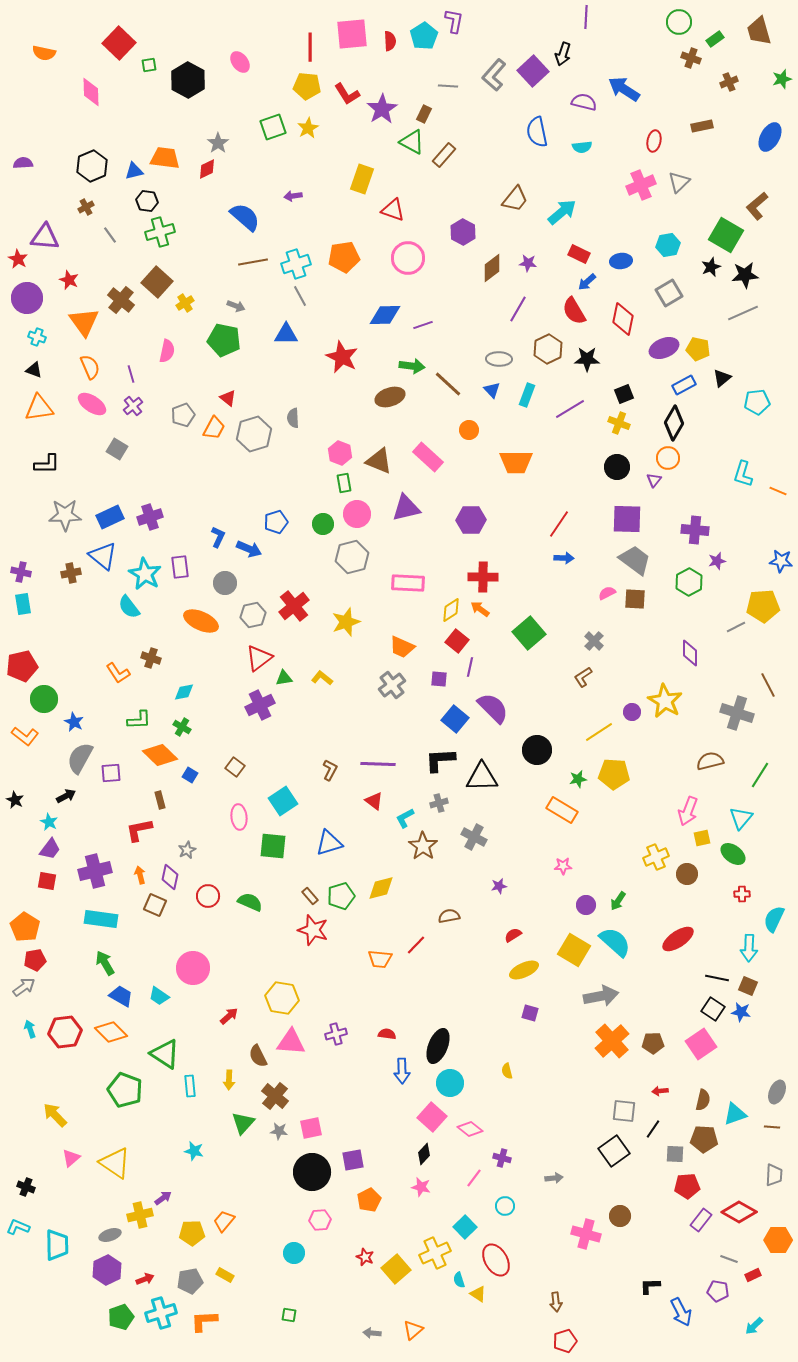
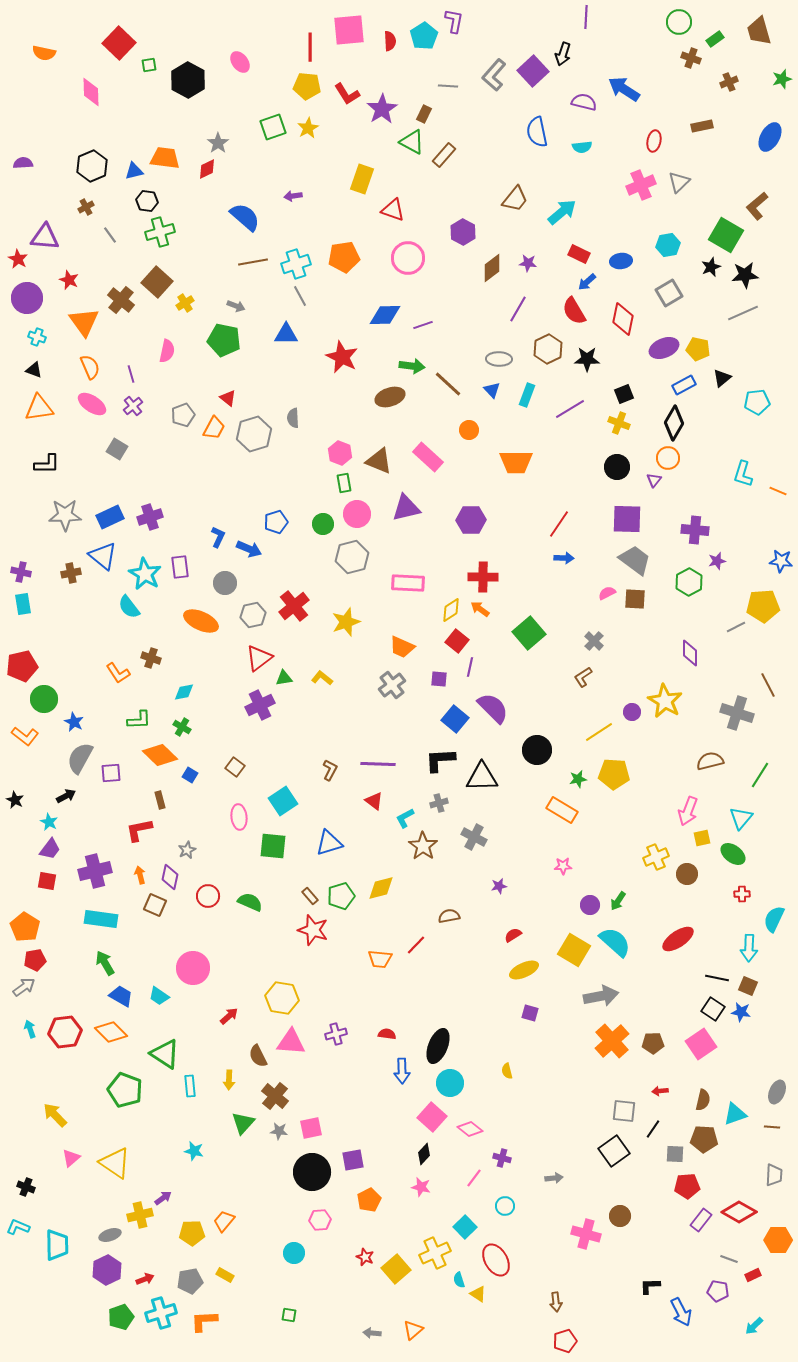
pink square at (352, 34): moved 3 px left, 4 px up
purple circle at (586, 905): moved 4 px right
